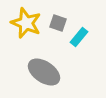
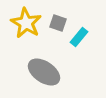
yellow star: rotated 8 degrees clockwise
